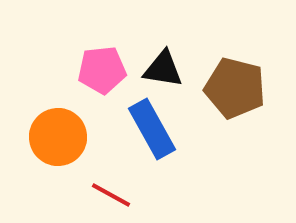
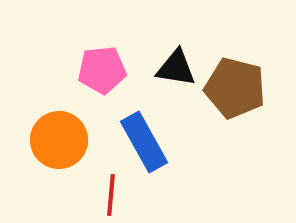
black triangle: moved 13 px right, 1 px up
blue rectangle: moved 8 px left, 13 px down
orange circle: moved 1 px right, 3 px down
red line: rotated 66 degrees clockwise
